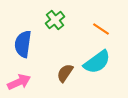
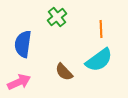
green cross: moved 2 px right, 3 px up
orange line: rotated 54 degrees clockwise
cyan semicircle: moved 2 px right, 2 px up
brown semicircle: moved 1 px left, 1 px up; rotated 78 degrees counterclockwise
